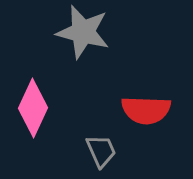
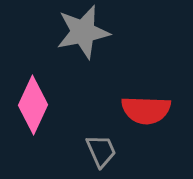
gray star: rotated 26 degrees counterclockwise
pink diamond: moved 3 px up
